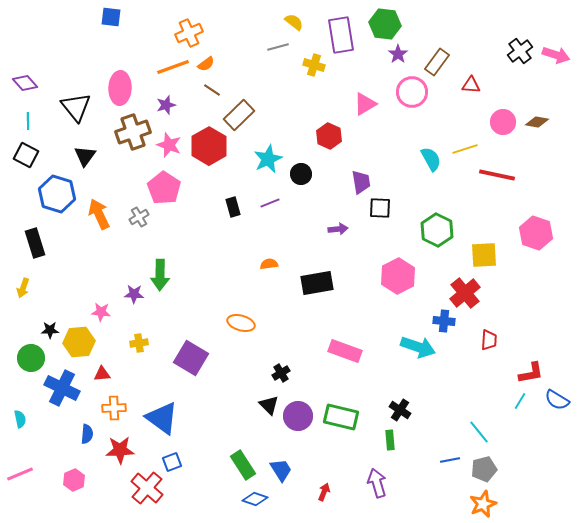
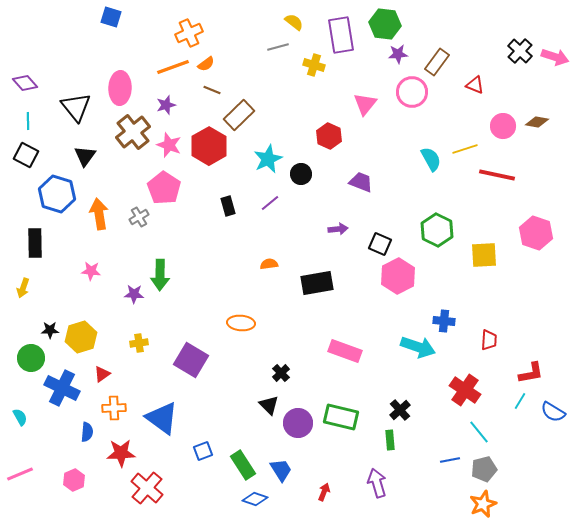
blue square at (111, 17): rotated 10 degrees clockwise
black cross at (520, 51): rotated 10 degrees counterclockwise
purple star at (398, 54): rotated 30 degrees clockwise
pink arrow at (556, 55): moved 1 px left, 2 px down
red triangle at (471, 85): moved 4 px right; rotated 18 degrees clockwise
brown line at (212, 90): rotated 12 degrees counterclockwise
pink triangle at (365, 104): rotated 20 degrees counterclockwise
pink circle at (503, 122): moved 4 px down
brown cross at (133, 132): rotated 20 degrees counterclockwise
purple trapezoid at (361, 182): rotated 60 degrees counterclockwise
purple line at (270, 203): rotated 18 degrees counterclockwise
black rectangle at (233, 207): moved 5 px left, 1 px up
black square at (380, 208): moved 36 px down; rotated 20 degrees clockwise
orange arrow at (99, 214): rotated 16 degrees clockwise
black rectangle at (35, 243): rotated 16 degrees clockwise
red cross at (465, 293): moved 97 px down; rotated 16 degrees counterclockwise
pink star at (101, 312): moved 10 px left, 41 px up
orange ellipse at (241, 323): rotated 12 degrees counterclockwise
yellow hexagon at (79, 342): moved 2 px right, 5 px up; rotated 12 degrees counterclockwise
purple square at (191, 358): moved 2 px down
black cross at (281, 373): rotated 12 degrees counterclockwise
red triangle at (102, 374): rotated 30 degrees counterclockwise
blue semicircle at (557, 400): moved 4 px left, 12 px down
black cross at (400, 410): rotated 15 degrees clockwise
purple circle at (298, 416): moved 7 px down
cyan semicircle at (20, 419): moved 2 px up; rotated 18 degrees counterclockwise
blue semicircle at (87, 434): moved 2 px up
red star at (120, 450): moved 1 px right, 3 px down
blue square at (172, 462): moved 31 px right, 11 px up
